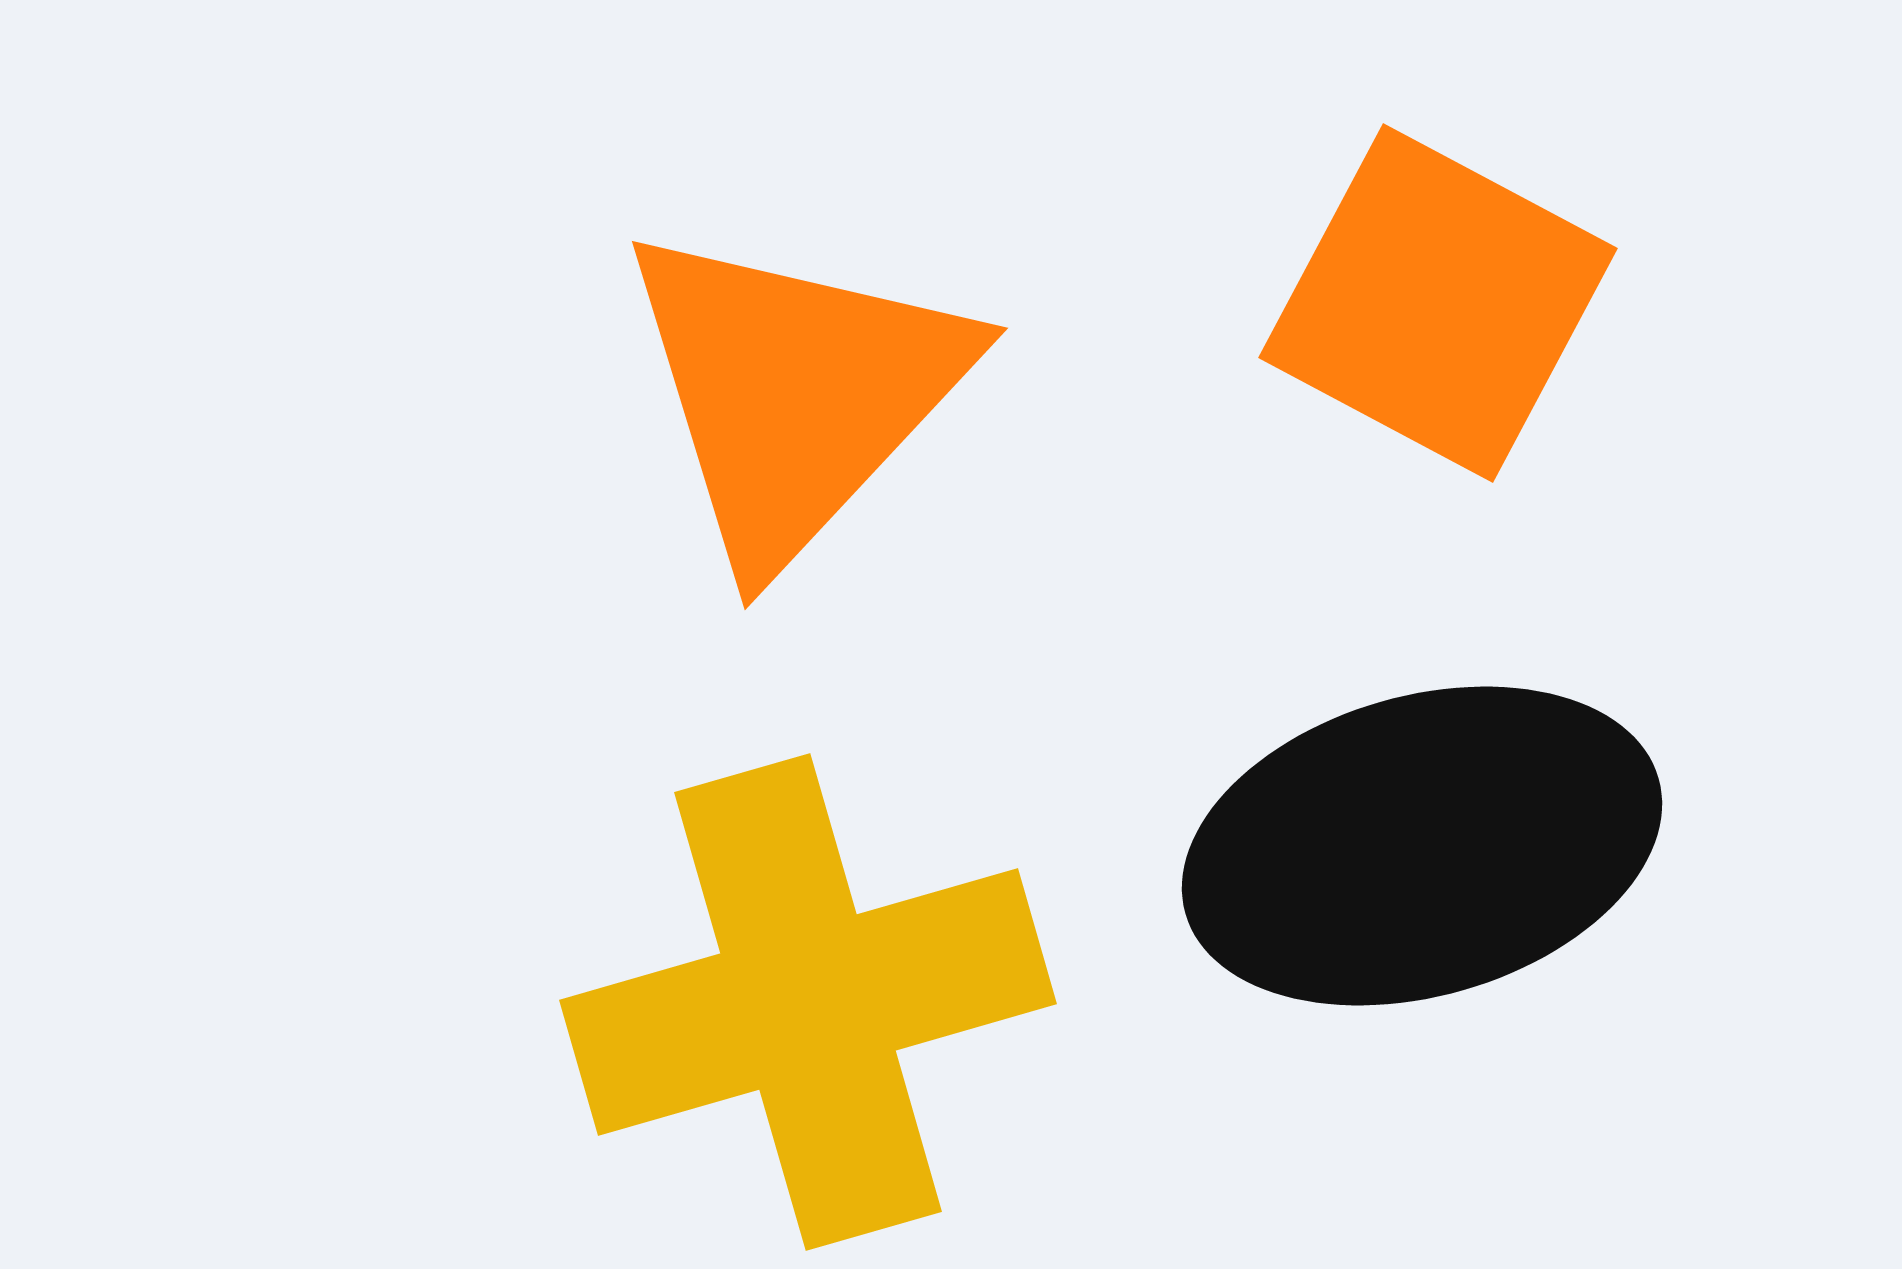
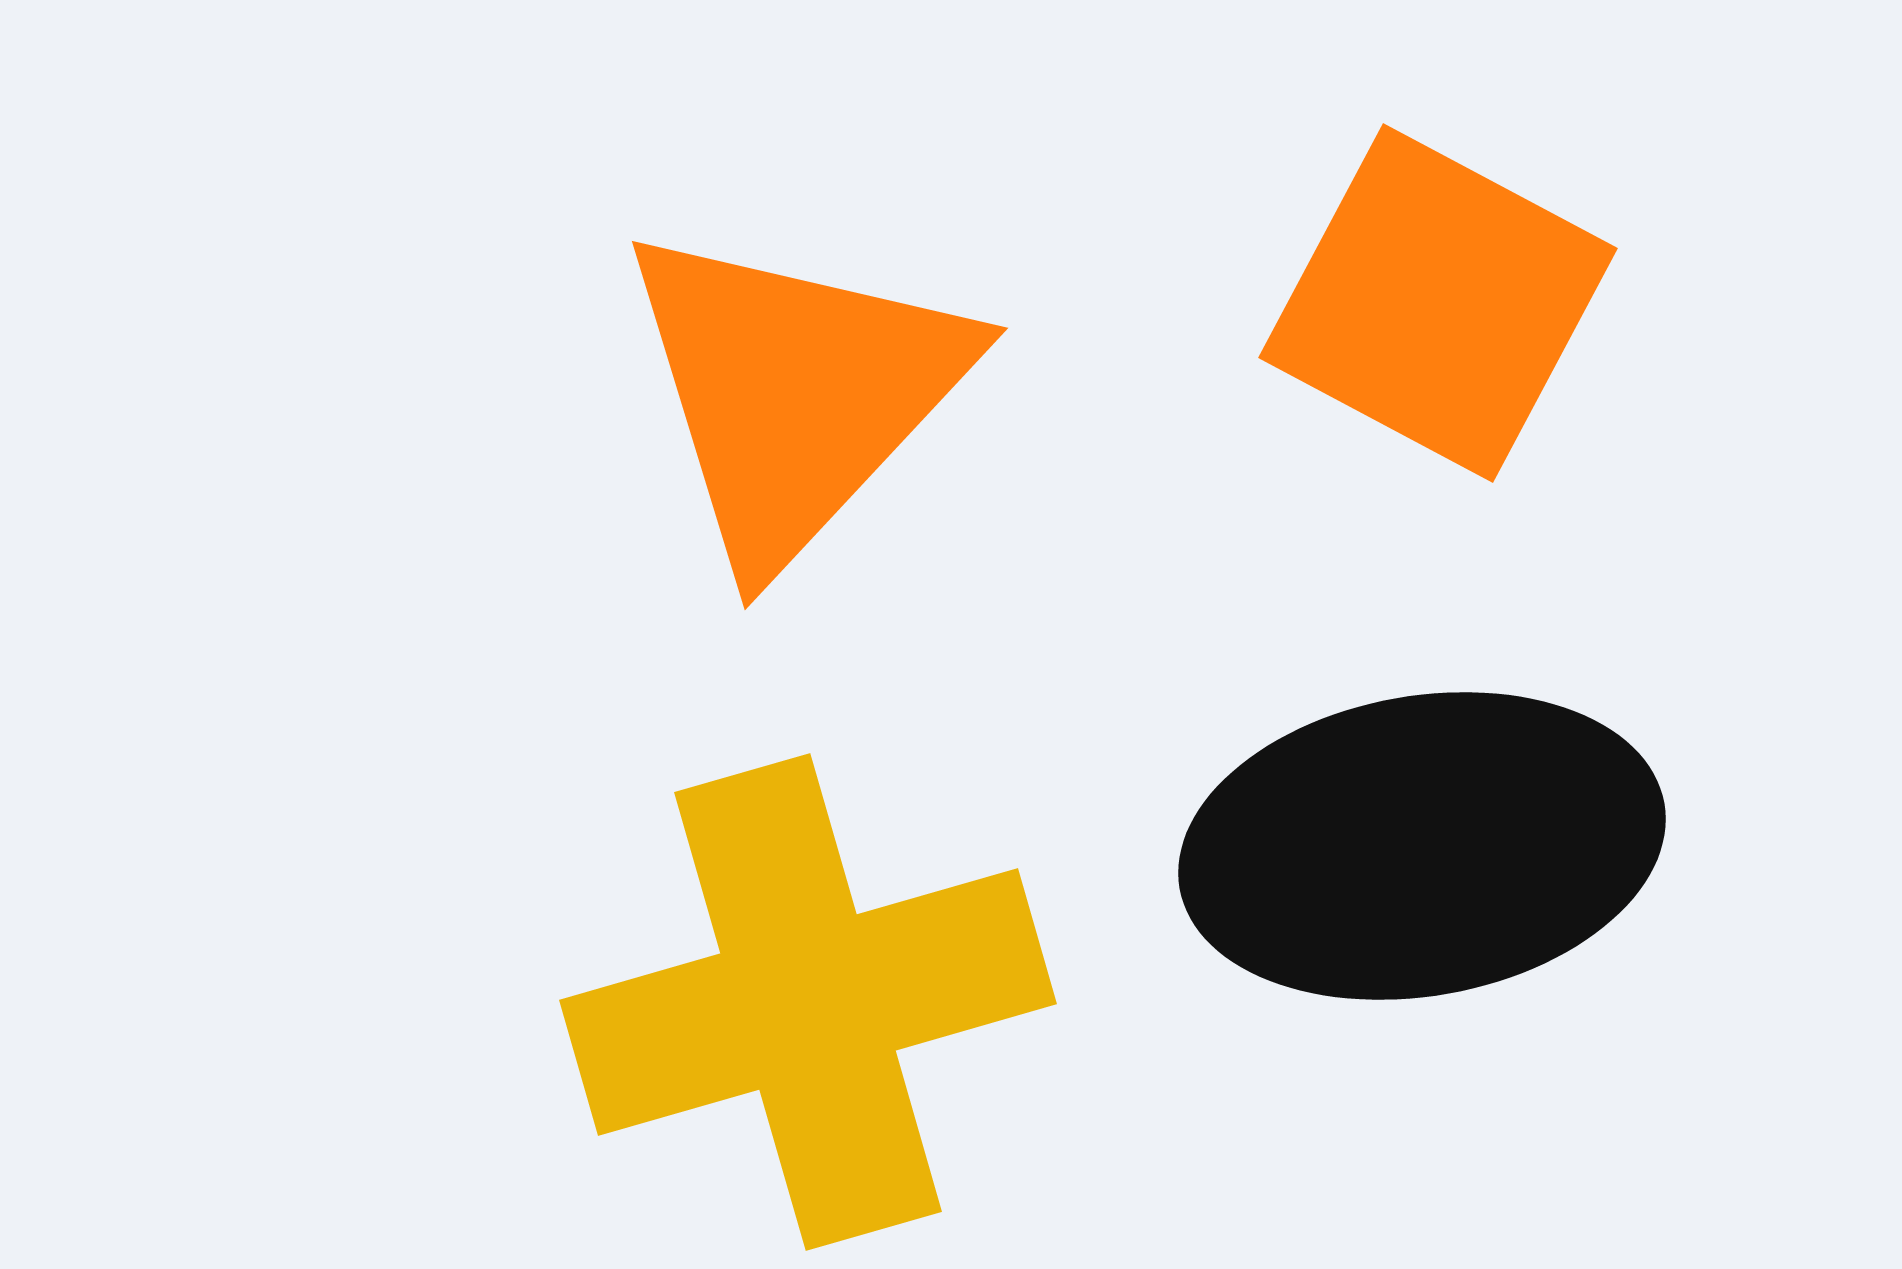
black ellipse: rotated 6 degrees clockwise
